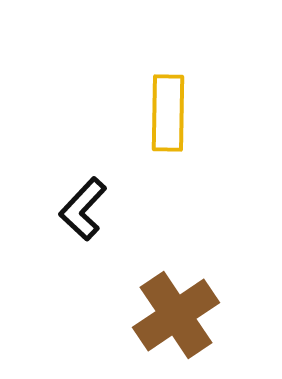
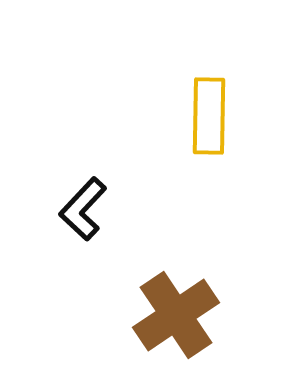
yellow rectangle: moved 41 px right, 3 px down
